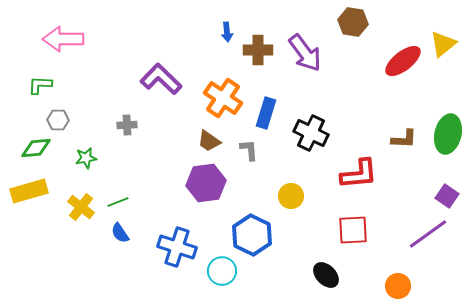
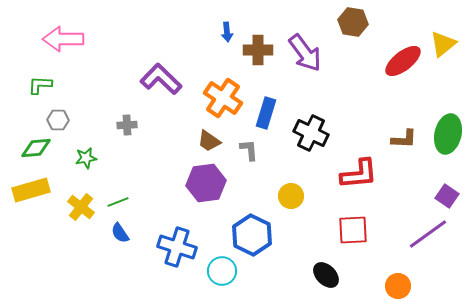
yellow rectangle: moved 2 px right, 1 px up
